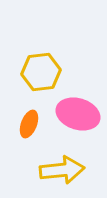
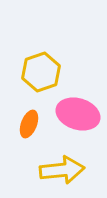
yellow hexagon: rotated 12 degrees counterclockwise
